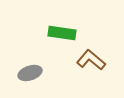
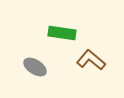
gray ellipse: moved 5 px right, 6 px up; rotated 50 degrees clockwise
